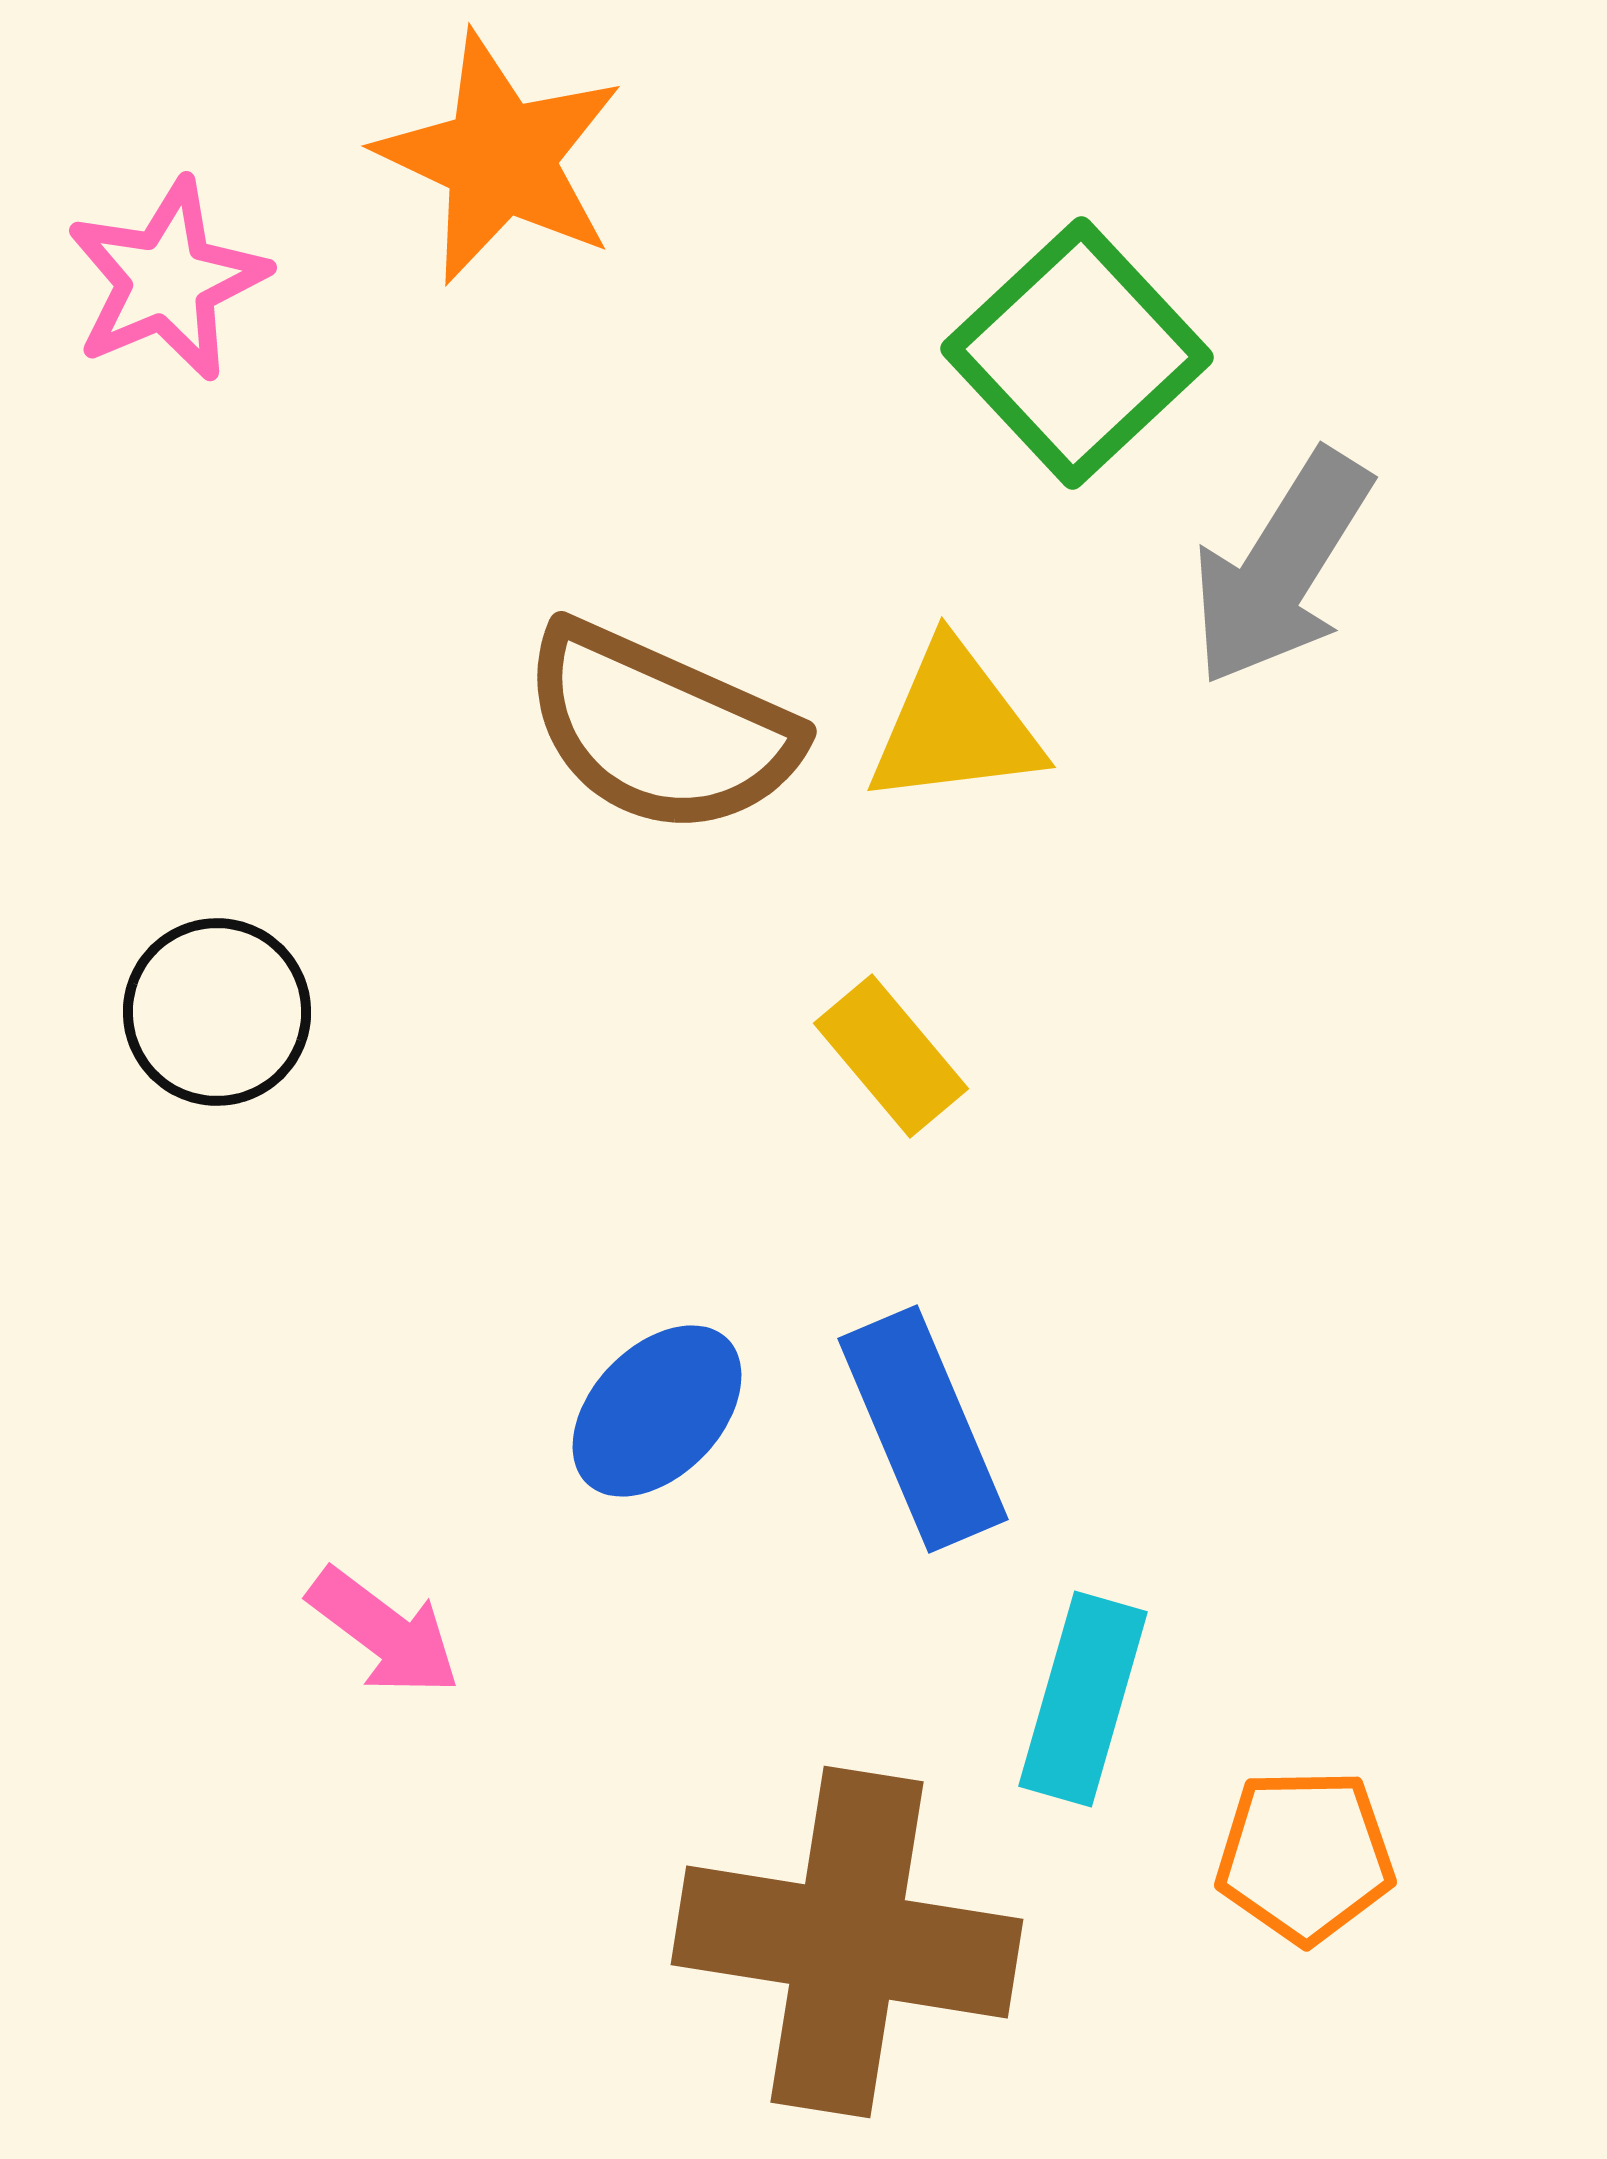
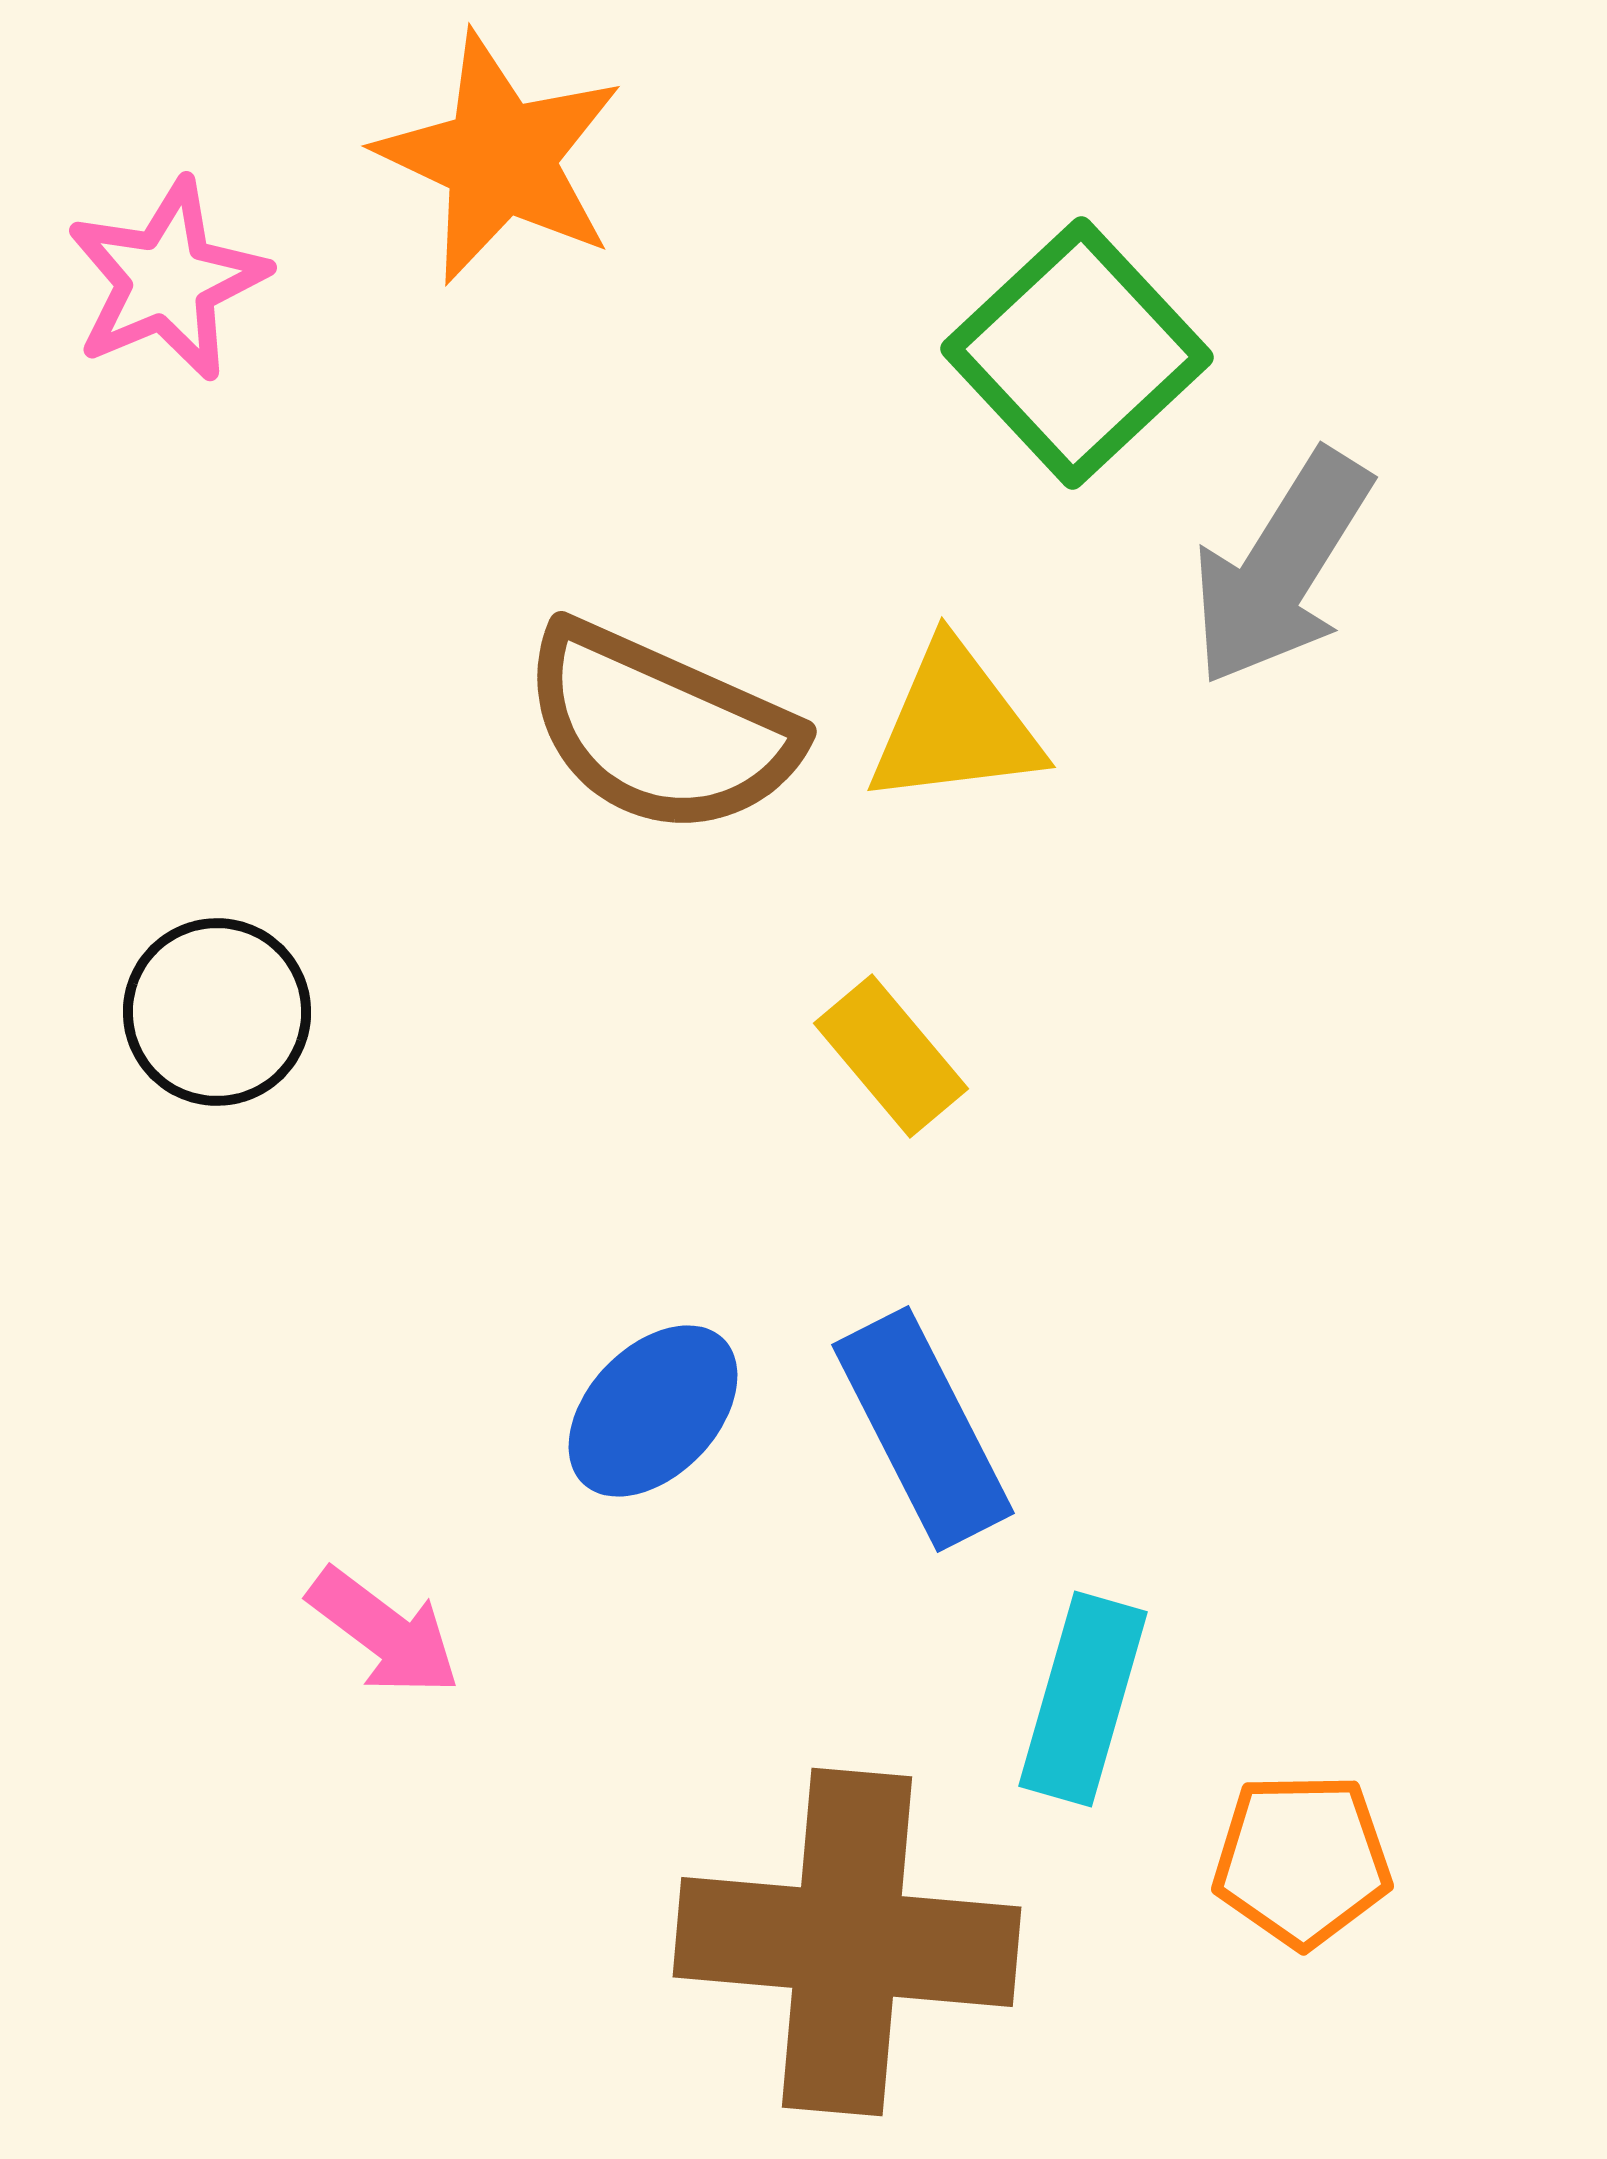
blue ellipse: moved 4 px left
blue rectangle: rotated 4 degrees counterclockwise
orange pentagon: moved 3 px left, 4 px down
brown cross: rotated 4 degrees counterclockwise
